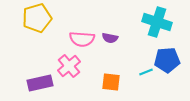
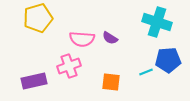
yellow pentagon: moved 1 px right
purple semicircle: rotated 21 degrees clockwise
blue pentagon: moved 1 px right
pink cross: rotated 20 degrees clockwise
purple rectangle: moved 6 px left, 2 px up
